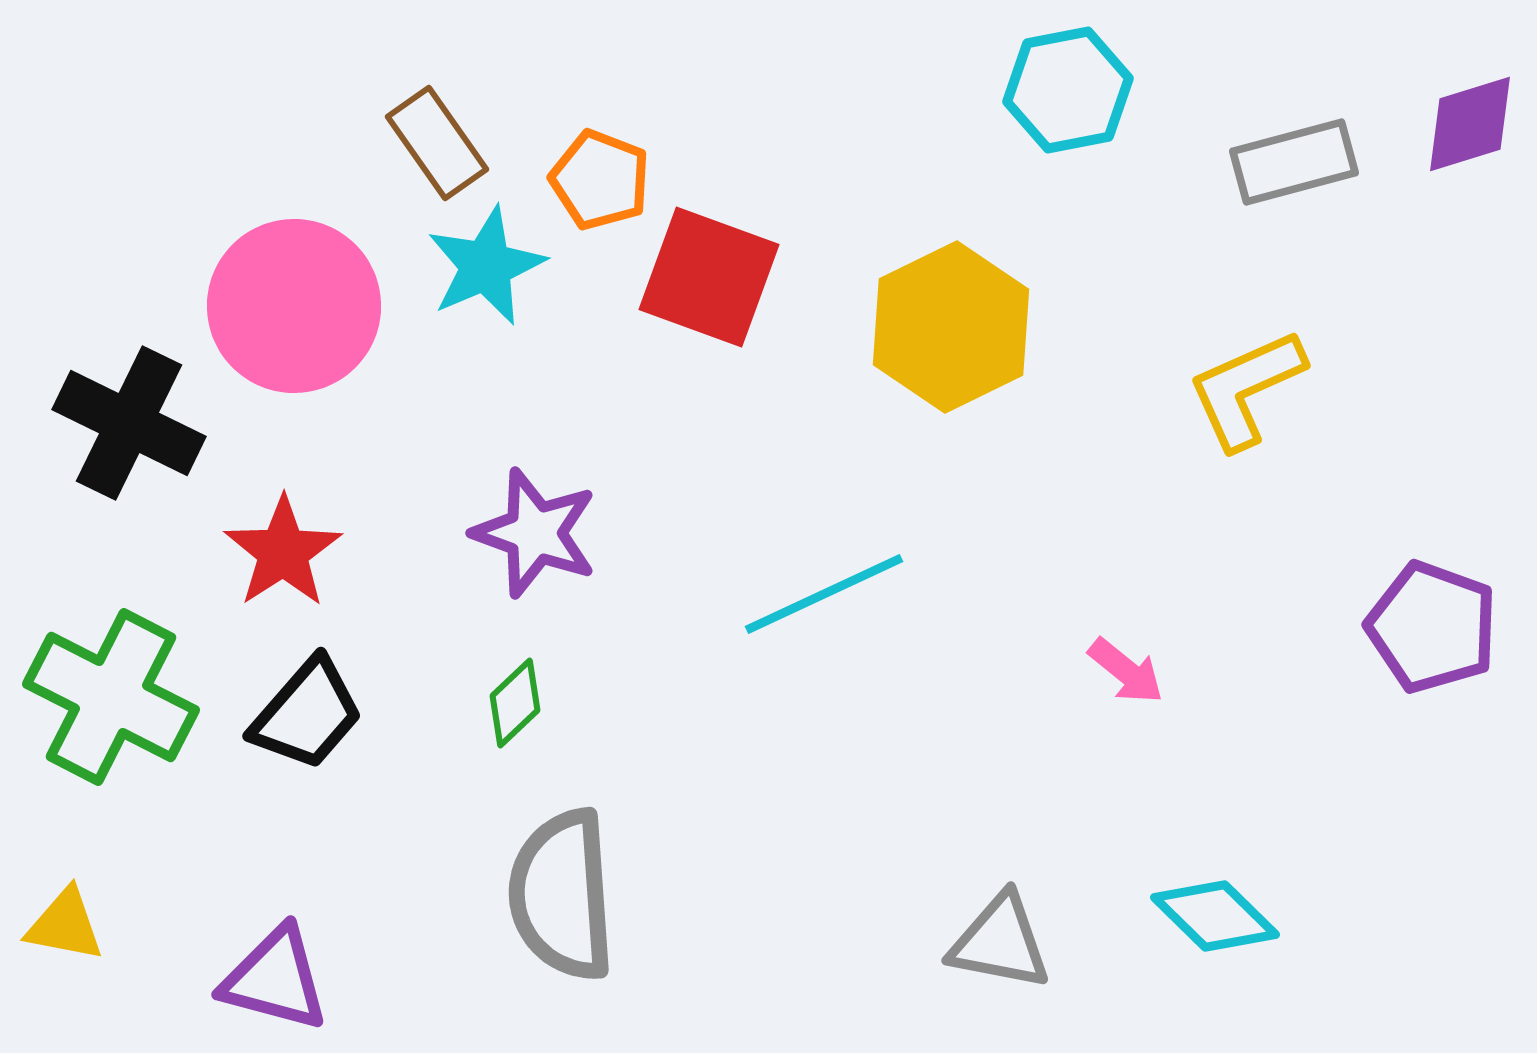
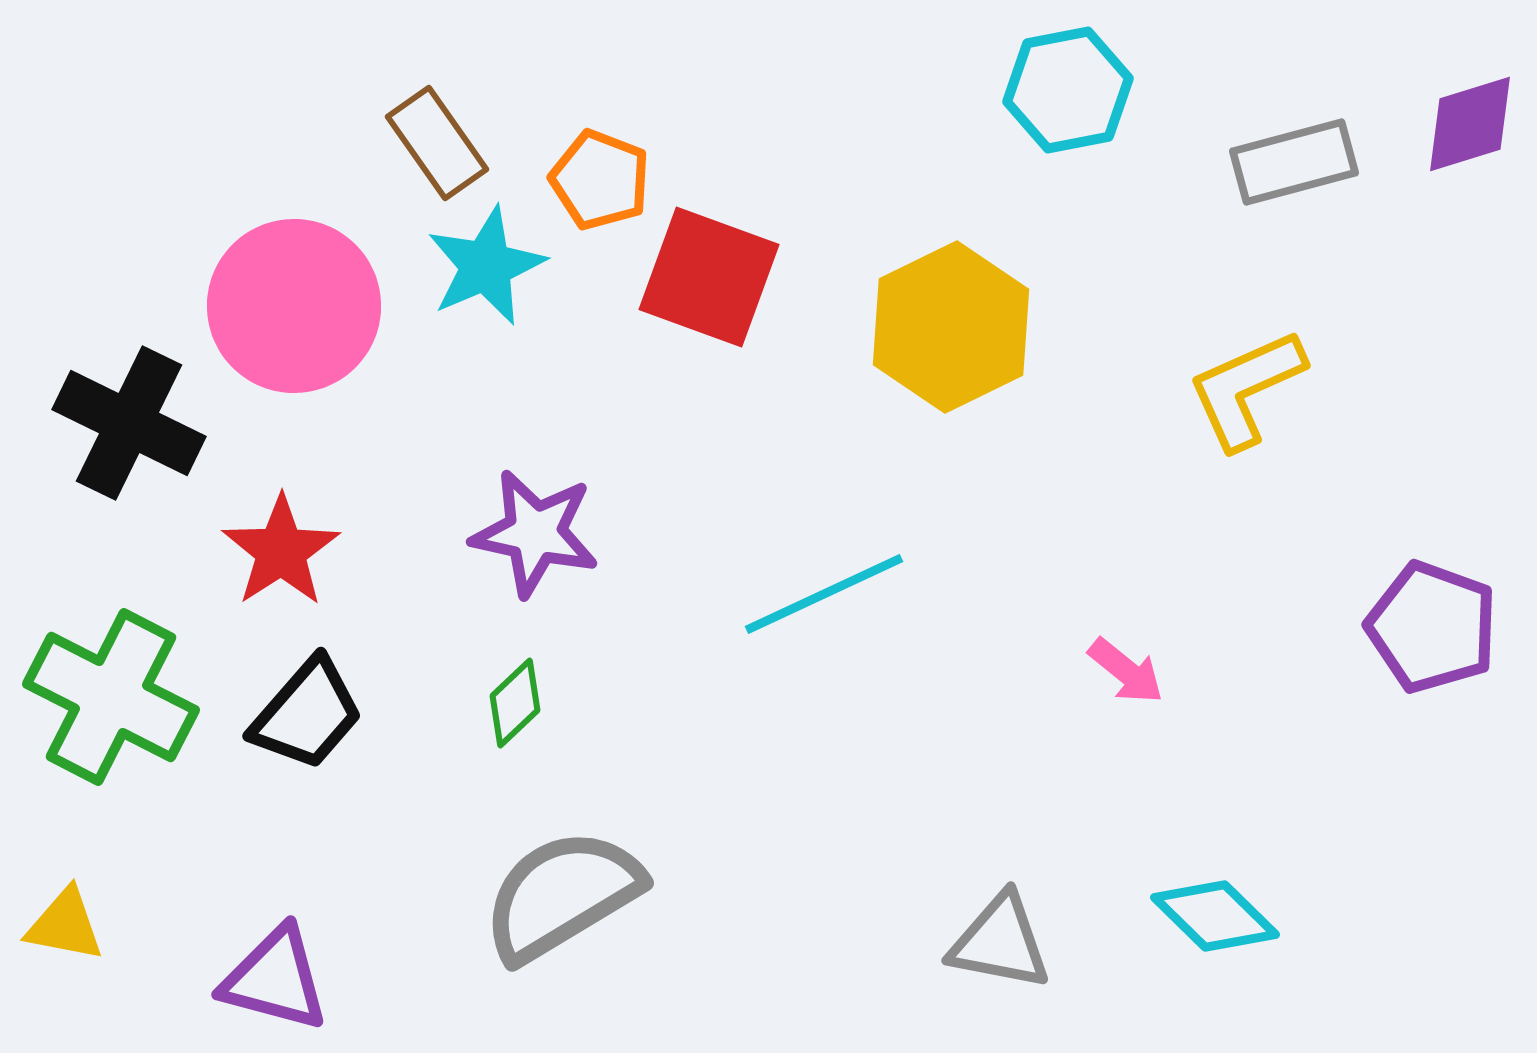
purple star: rotated 8 degrees counterclockwise
red star: moved 2 px left, 1 px up
gray semicircle: rotated 63 degrees clockwise
